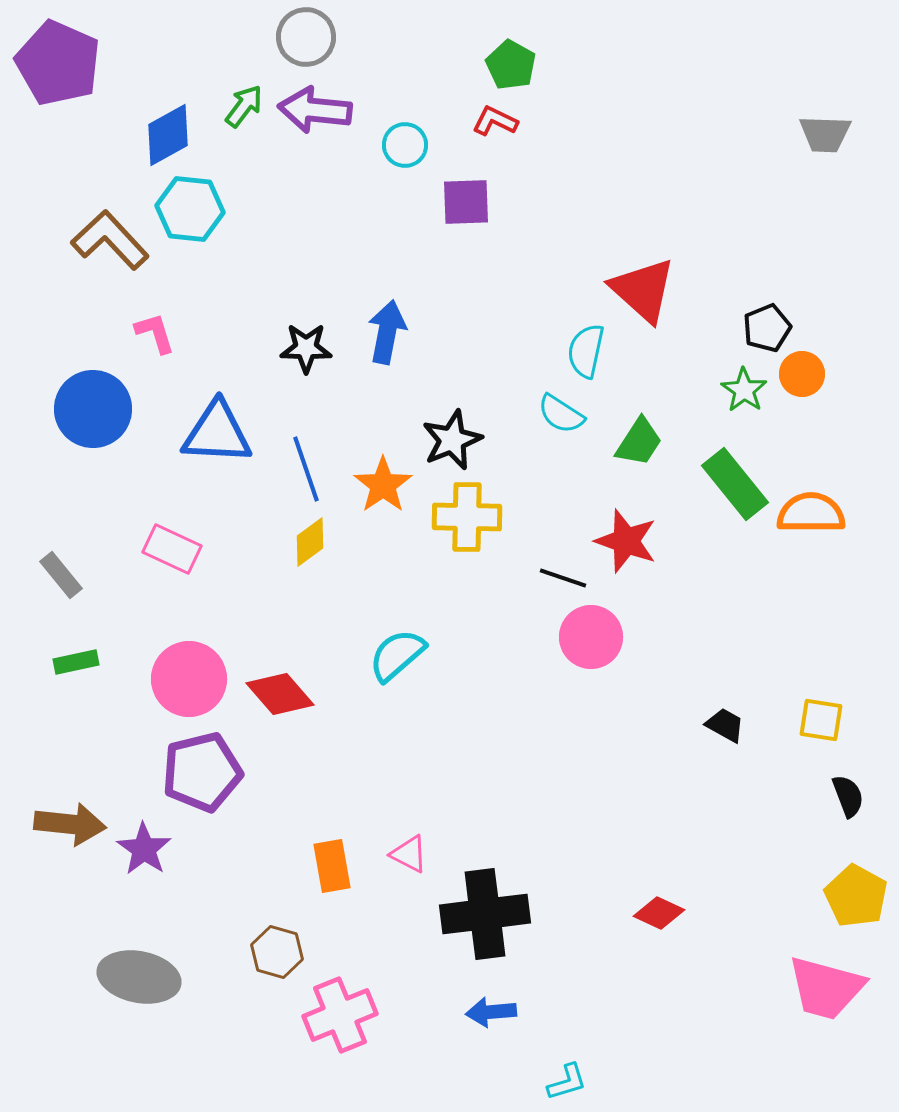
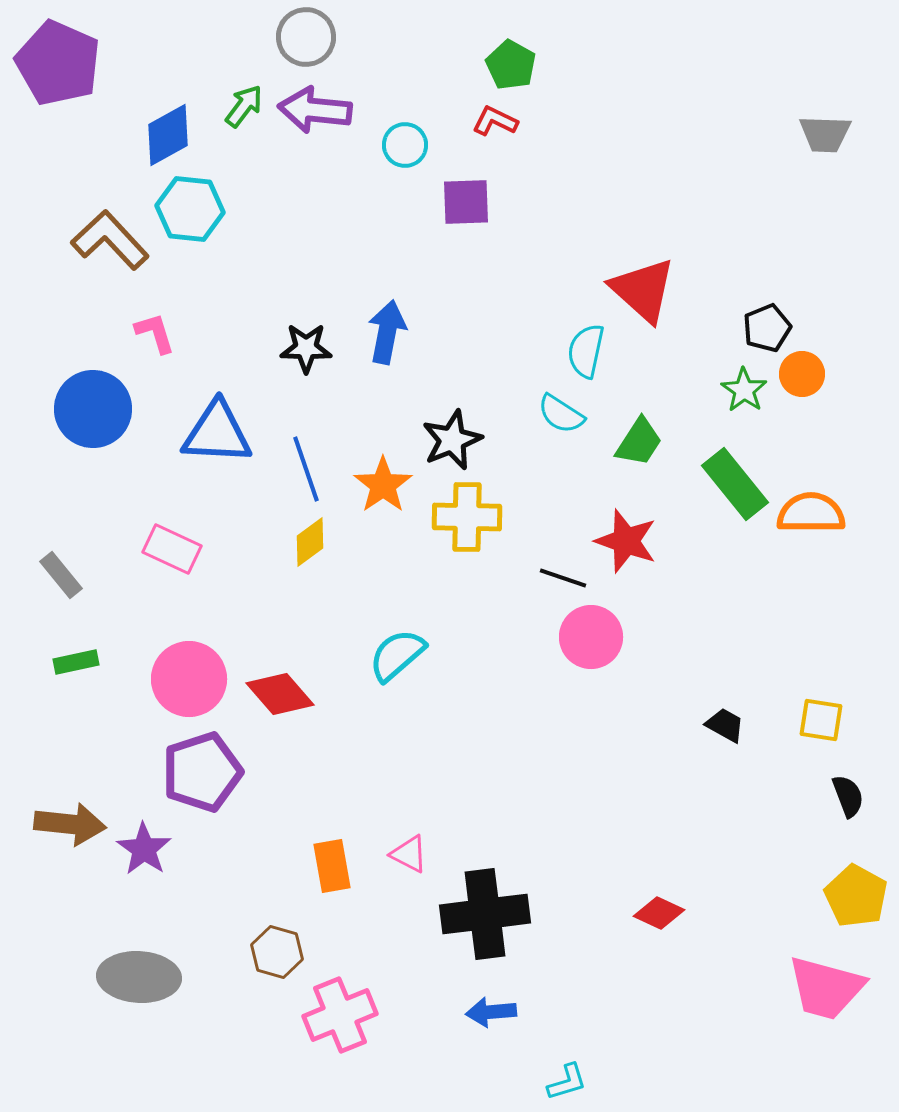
purple pentagon at (202, 772): rotated 4 degrees counterclockwise
gray ellipse at (139, 977): rotated 8 degrees counterclockwise
